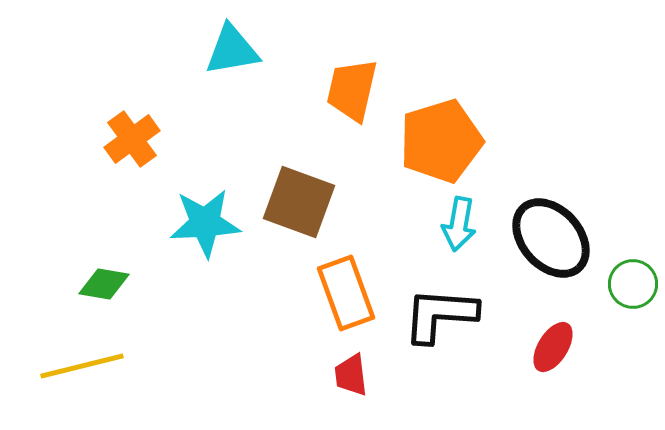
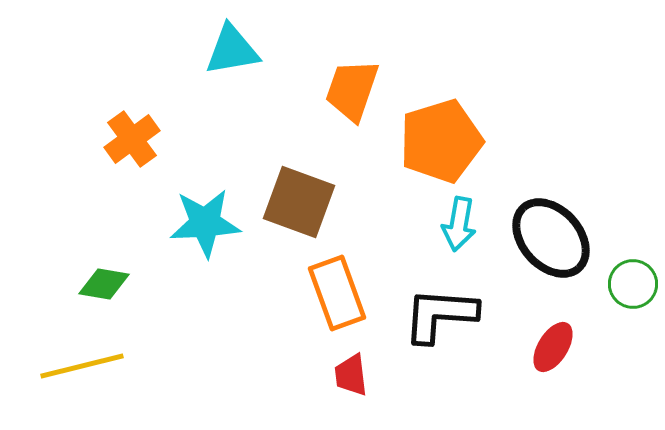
orange trapezoid: rotated 6 degrees clockwise
orange rectangle: moved 9 px left
